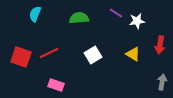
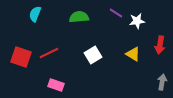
green semicircle: moved 1 px up
